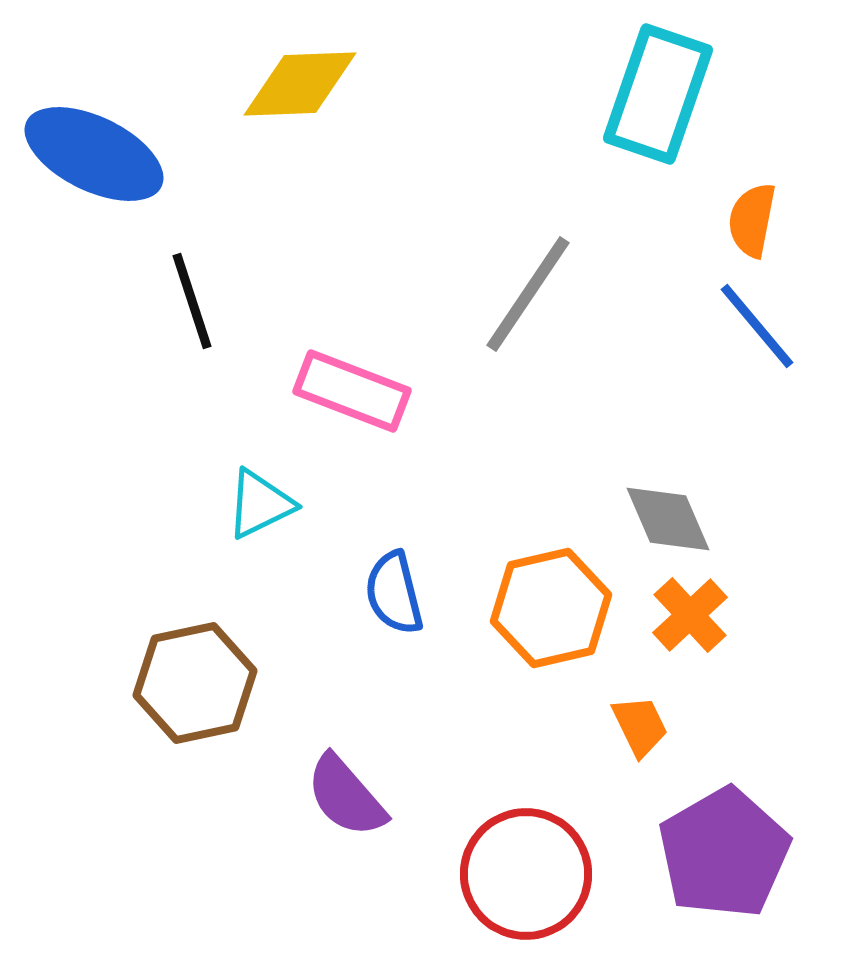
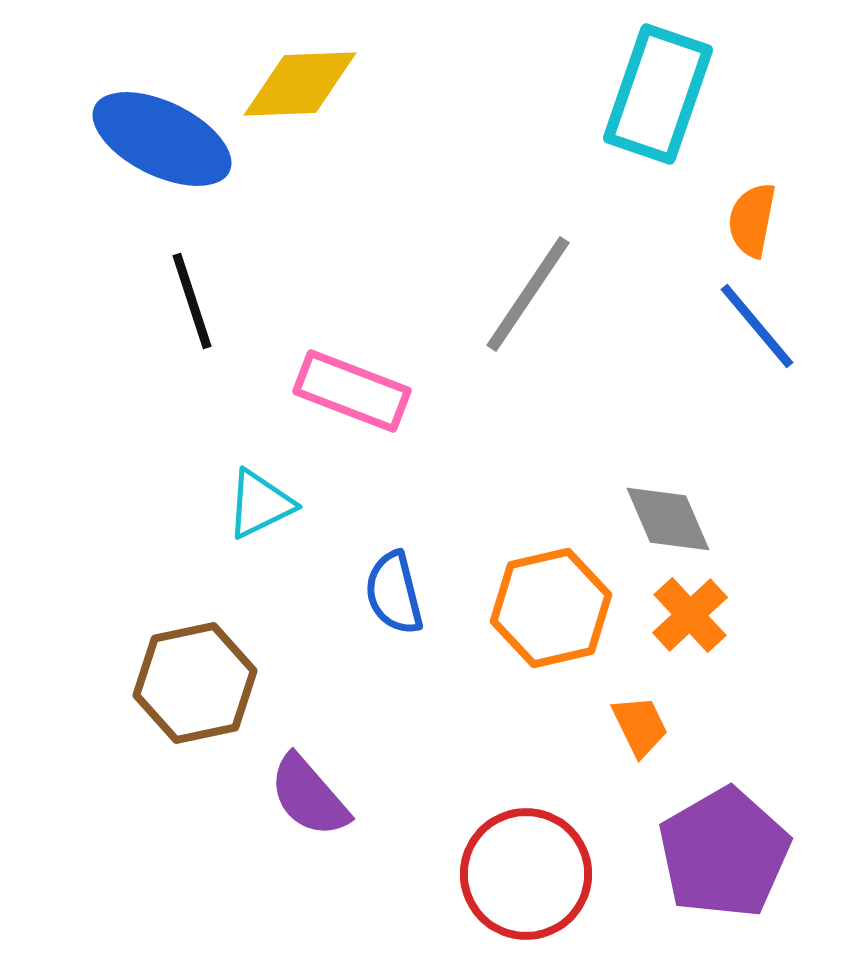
blue ellipse: moved 68 px right, 15 px up
purple semicircle: moved 37 px left
